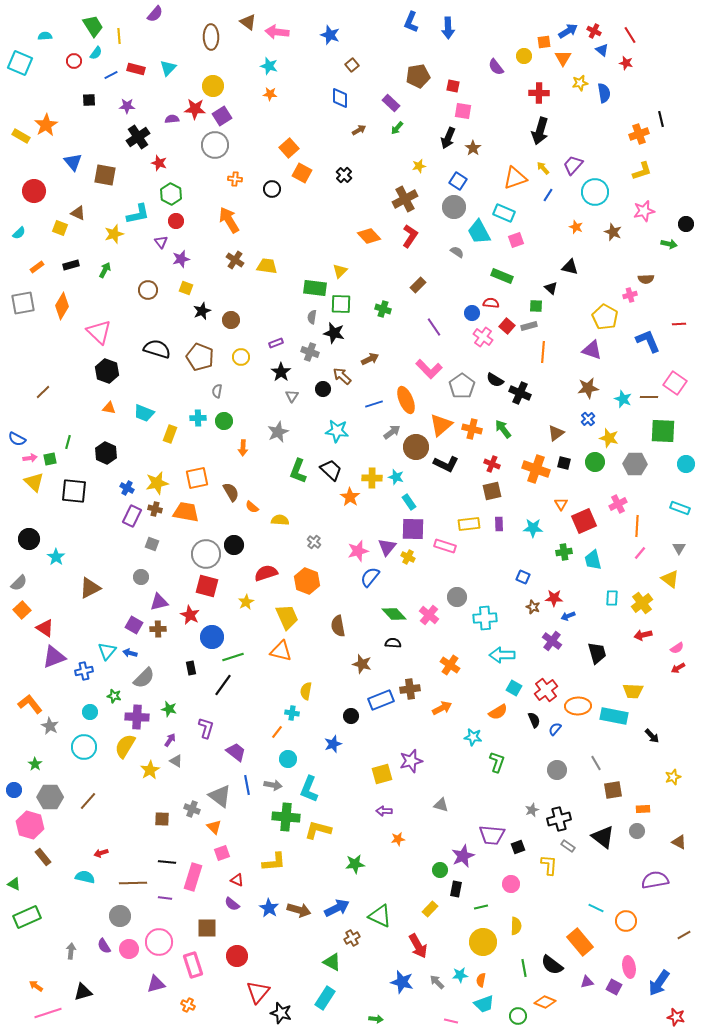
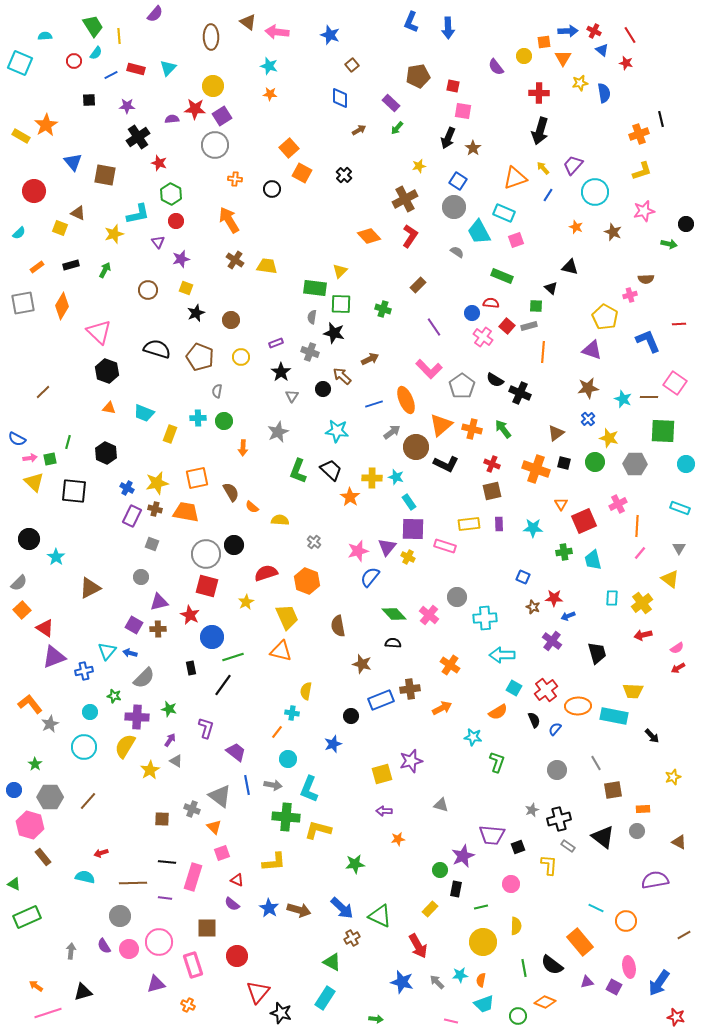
blue arrow at (568, 31): rotated 30 degrees clockwise
purple triangle at (161, 242): moved 3 px left
black star at (202, 311): moved 6 px left, 2 px down
gray star at (50, 726): moved 2 px up; rotated 18 degrees clockwise
blue arrow at (337, 908): moved 5 px right; rotated 70 degrees clockwise
